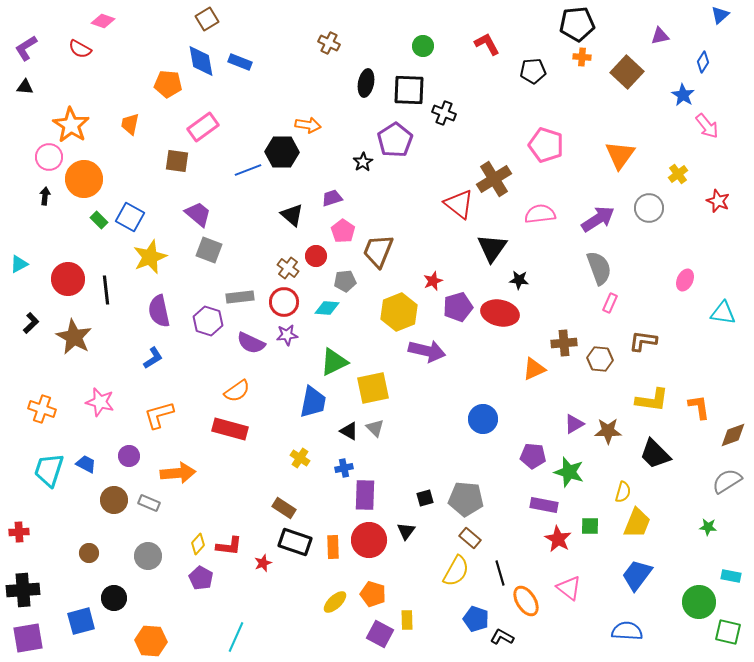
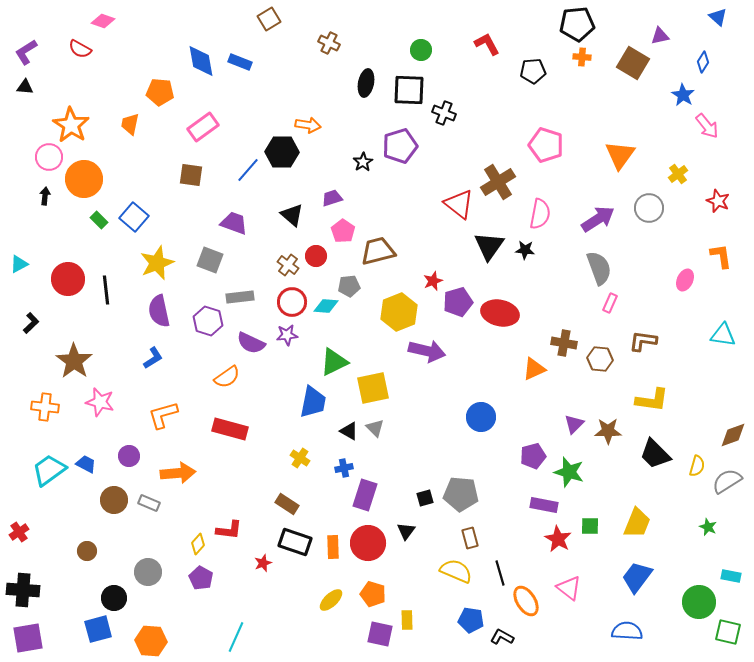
blue triangle at (720, 15): moved 2 px left, 2 px down; rotated 36 degrees counterclockwise
brown square at (207, 19): moved 62 px right
green circle at (423, 46): moved 2 px left, 4 px down
purple L-shape at (26, 48): moved 4 px down
brown square at (627, 72): moved 6 px right, 9 px up; rotated 12 degrees counterclockwise
orange pentagon at (168, 84): moved 8 px left, 8 px down
purple pentagon at (395, 140): moved 5 px right, 6 px down; rotated 16 degrees clockwise
brown square at (177, 161): moved 14 px right, 14 px down
blue line at (248, 170): rotated 28 degrees counterclockwise
brown cross at (494, 179): moved 4 px right, 3 px down
purple trapezoid at (198, 214): moved 36 px right, 9 px down; rotated 20 degrees counterclockwise
pink semicircle at (540, 214): rotated 108 degrees clockwise
blue square at (130, 217): moved 4 px right; rotated 12 degrees clockwise
black triangle at (492, 248): moved 3 px left, 2 px up
gray square at (209, 250): moved 1 px right, 10 px down
brown trapezoid at (378, 251): rotated 54 degrees clockwise
yellow star at (150, 257): moved 7 px right, 6 px down
brown cross at (288, 268): moved 3 px up
black star at (519, 280): moved 6 px right, 30 px up
gray pentagon at (345, 281): moved 4 px right, 5 px down
red circle at (284, 302): moved 8 px right
purple pentagon at (458, 307): moved 5 px up
cyan diamond at (327, 308): moved 1 px left, 2 px up
cyan triangle at (723, 313): moved 22 px down
brown star at (74, 337): moved 24 px down; rotated 6 degrees clockwise
brown cross at (564, 343): rotated 15 degrees clockwise
orange semicircle at (237, 391): moved 10 px left, 14 px up
orange L-shape at (699, 407): moved 22 px right, 151 px up
orange cross at (42, 409): moved 3 px right, 2 px up; rotated 12 degrees counterclockwise
orange L-shape at (159, 415): moved 4 px right
blue circle at (483, 419): moved 2 px left, 2 px up
purple triangle at (574, 424): rotated 15 degrees counterclockwise
purple pentagon at (533, 456): rotated 20 degrees counterclockwise
cyan trapezoid at (49, 470): rotated 36 degrees clockwise
yellow semicircle at (623, 492): moved 74 px right, 26 px up
purple rectangle at (365, 495): rotated 16 degrees clockwise
gray pentagon at (466, 499): moved 5 px left, 5 px up
brown rectangle at (284, 508): moved 3 px right, 4 px up
green star at (708, 527): rotated 18 degrees clockwise
red cross at (19, 532): rotated 30 degrees counterclockwise
brown rectangle at (470, 538): rotated 35 degrees clockwise
red circle at (369, 540): moved 1 px left, 3 px down
red L-shape at (229, 546): moved 16 px up
brown circle at (89, 553): moved 2 px left, 2 px up
gray circle at (148, 556): moved 16 px down
yellow semicircle at (456, 571): rotated 96 degrees counterclockwise
blue trapezoid at (637, 575): moved 2 px down
black cross at (23, 590): rotated 8 degrees clockwise
yellow ellipse at (335, 602): moved 4 px left, 2 px up
blue pentagon at (476, 619): moved 5 px left, 1 px down; rotated 10 degrees counterclockwise
blue square at (81, 621): moved 17 px right, 8 px down
purple square at (380, 634): rotated 16 degrees counterclockwise
